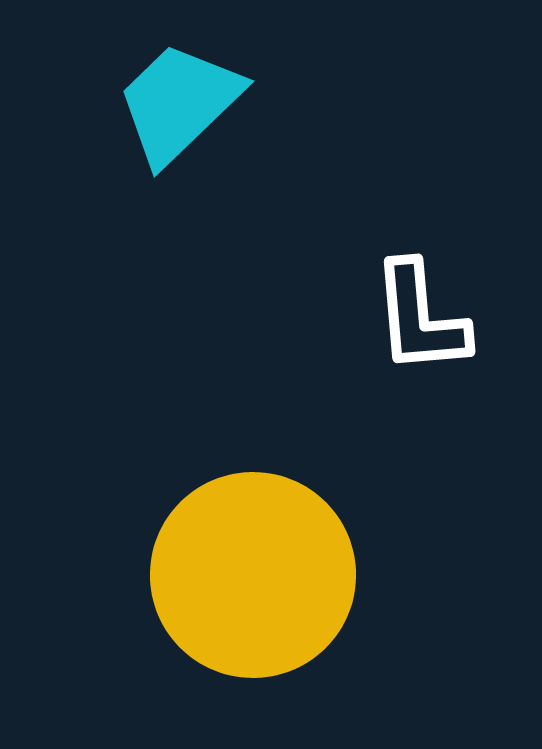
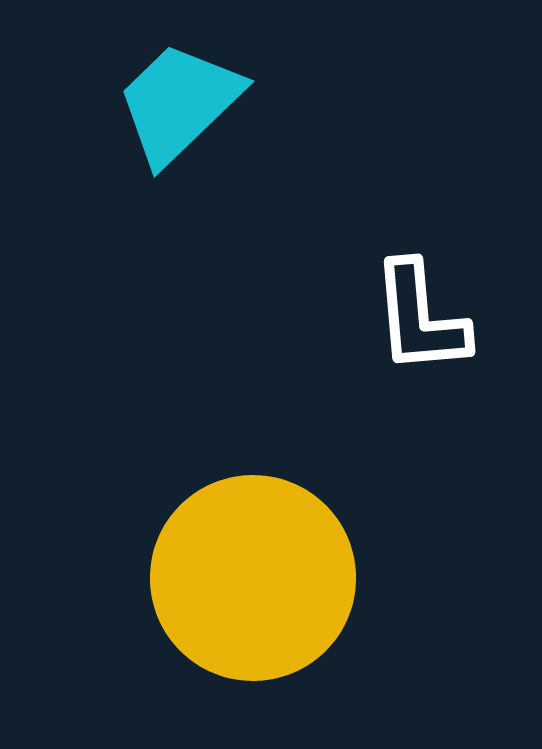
yellow circle: moved 3 px down
